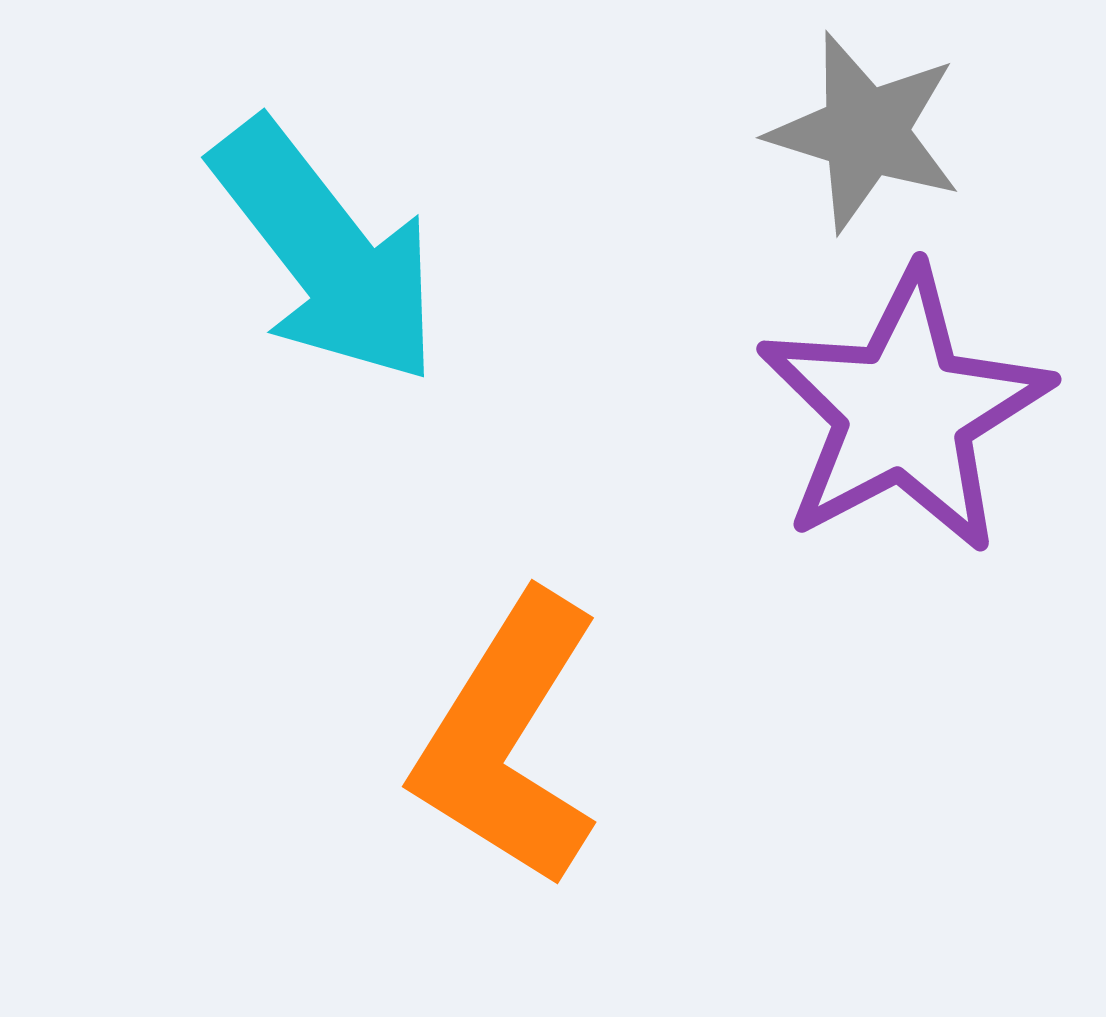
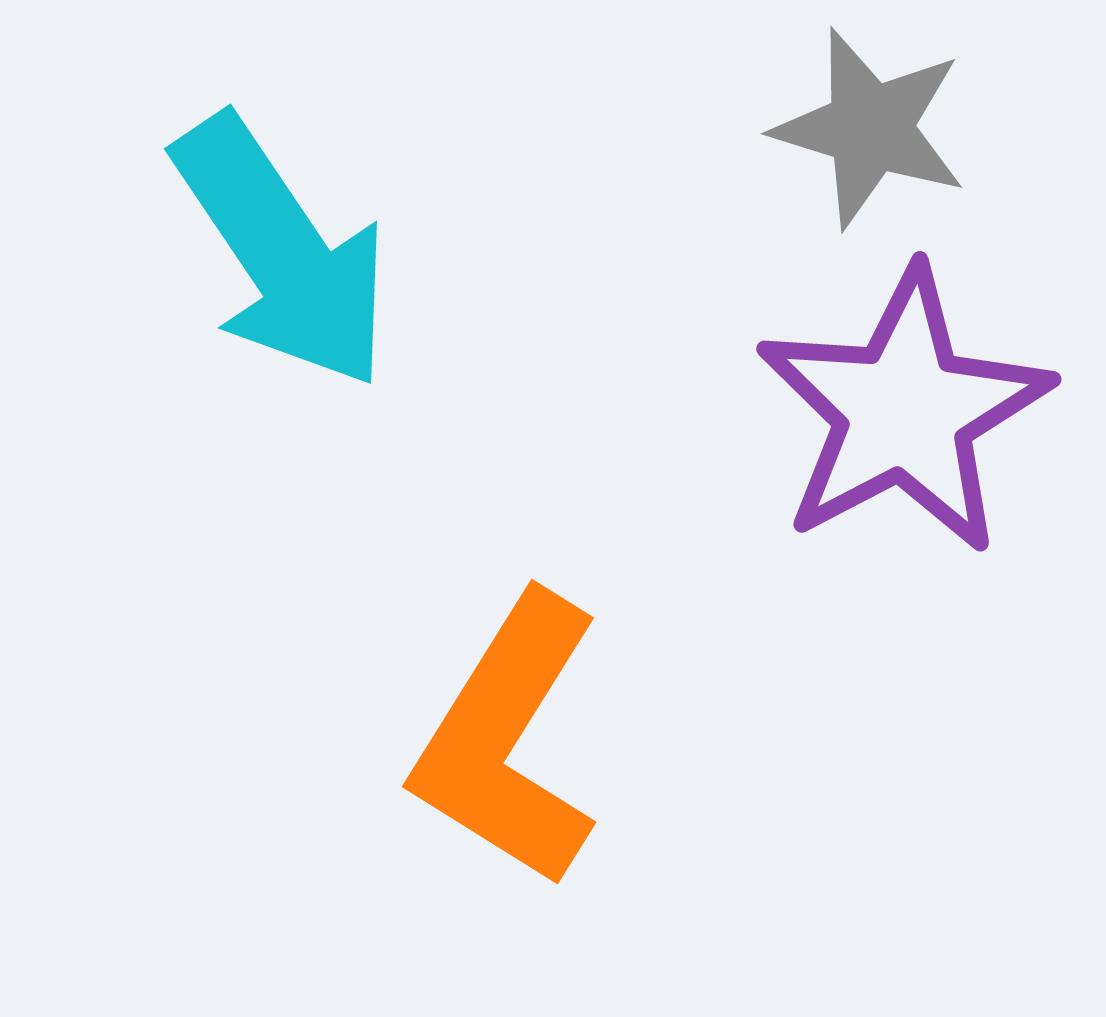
gray star: moved 5 px right, 4 px up
cyan arrow: moved 44 px left; rotated 4 degrees clockwise
